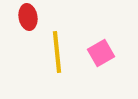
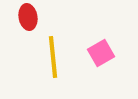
yellow line: moved 4 px left, 5 px down
